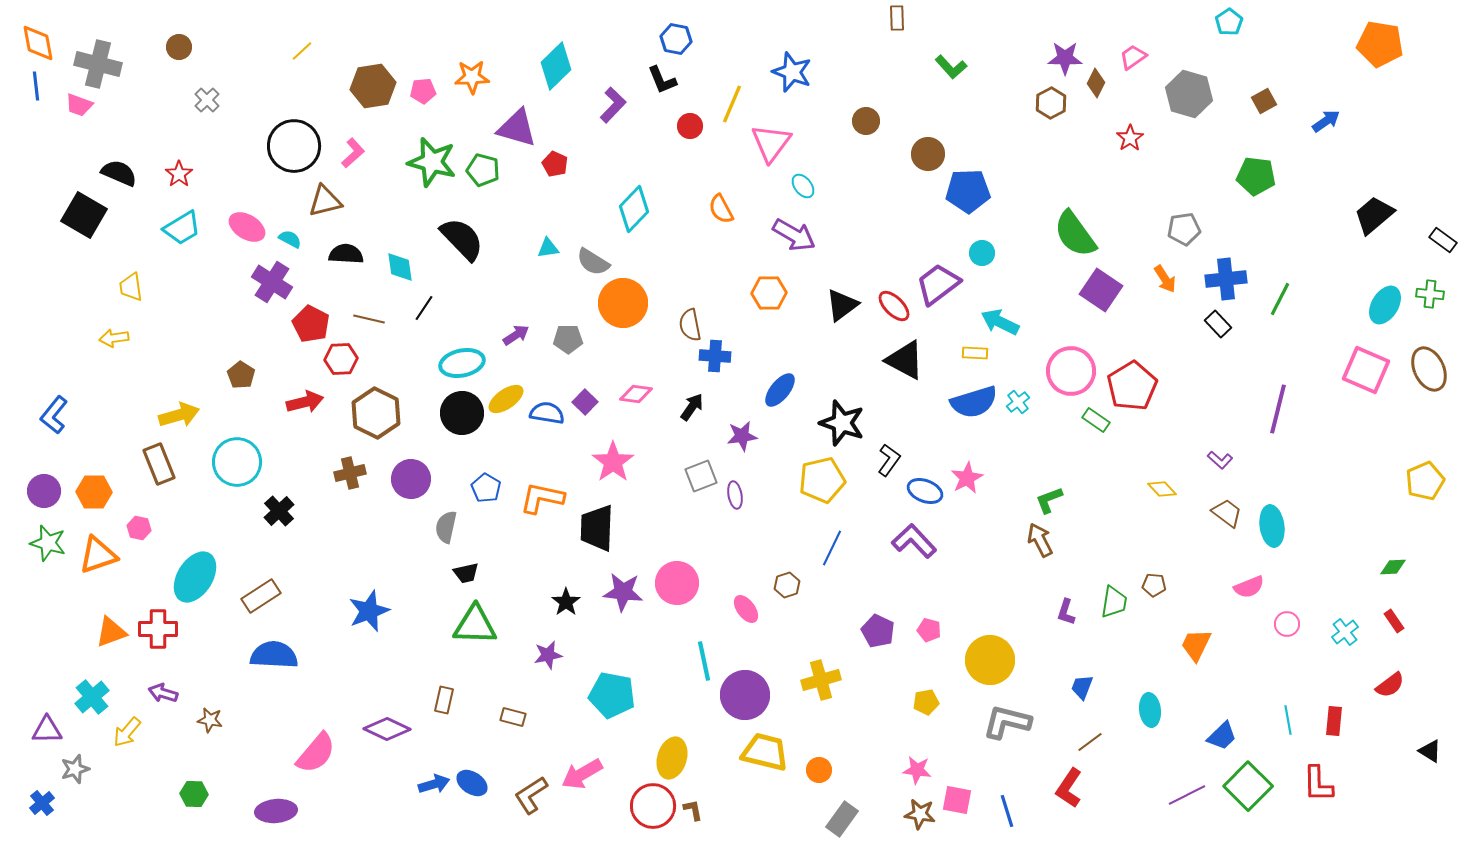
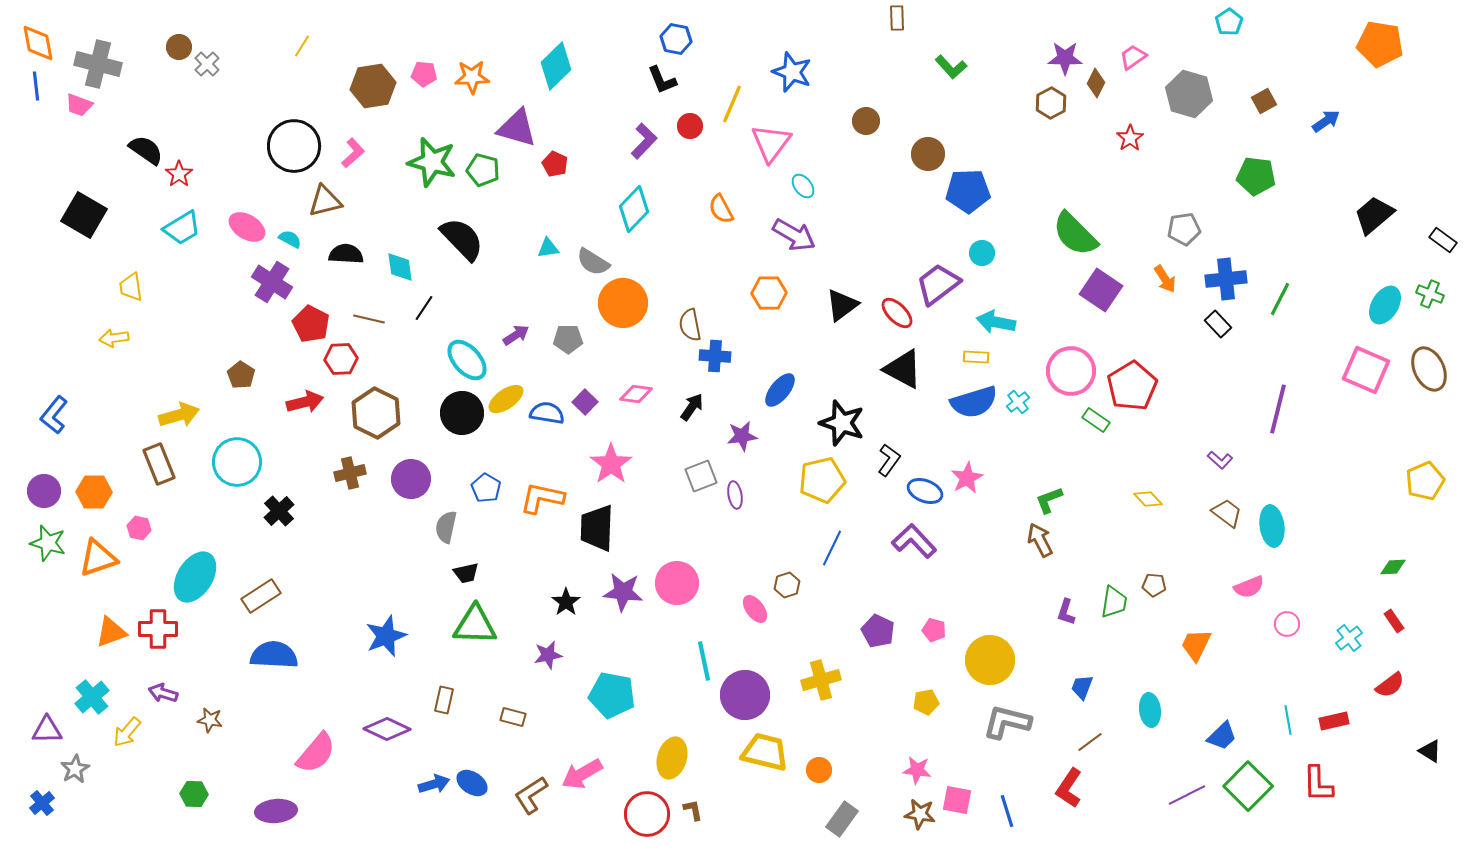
yellow line at (302, 51): moved 5 px up; rotated 15 degrees counterclockwise
pink pentagon at (423, 91): moved 1 px right, 17 px up; rotated 10 degrees clockwise
gray cross at (207, 100): moved 36 px up
purple L-shape at (613, 105): moved 31 px right, 36 px down
black semicircle at (119, 173): moved 27 px right, 23 px up; rotated 12 degrees clockwise
green semicircle at (1075, 234): rotated 9 degrees counterclockwise
green cross at (1430, 294): rotated 16 degrees clockwise
red ellipse at (894, 306): moved 3 px right, 7 px down
cyan arrow at (1000, 322): moved 4 px left; rotated 15 degrees counterclockwise
yellow rectangle at (975, 353): moved 1 px right, 4 px down
black triangle at (905, 360): moved 2 px left, 9 px down
cyan ellipse at (462, 363): moved 5 px right, 3 px up; rotated 60 degrees clockwise
pink star at (613, 462): moved 2 px left, 2 px down
yellow diamond at (1162, 489): moved 14 px left, 10 px down
orange triangle at (98, 555): moved 3 px down
pink ellipse at (746, 609): moved 9 px right
blue star at (369, 611): moved 17 px right, 25 px down
pink pentagon at (929, 630): moved 5 px right
cyan cross at (1345, 632): moved 4 px right, 6 px down
red rectangle at (1334, 721): rotated 72 degrees clockwise
gray star at (75, 769): rotated 12 degrees counterclockwise
red circle at (653, 806): moved 6 px left, 8 px down
